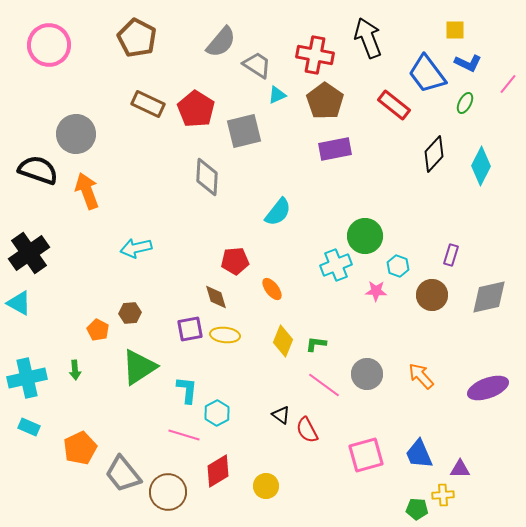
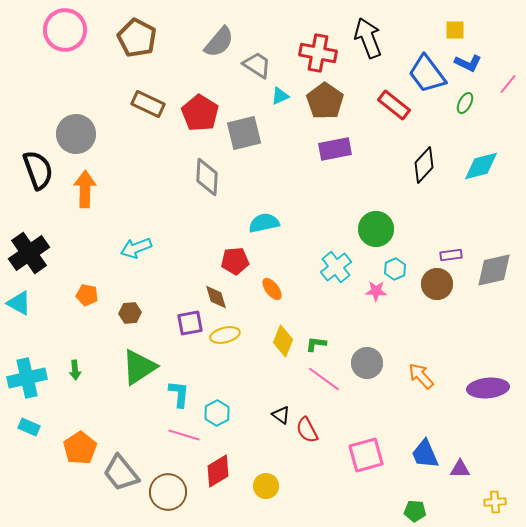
gray semicircle at (221, 42): moved 2 px left
pink circle at (49, 45): moved 16 px right, 15 px up
red cross at (315, 55): moved 3 px right, 2 px up
cyan triangle at (277, 95): moved 3 px right, 1 px down
red pentagon at (196, 109): moved 4 px right, 4 px down
gray square at (244, 131): moved 2 px down
black diamond at (434, 154): moved 10 px left, 11 px down
cyan diamond at (481, 166): rotated 48 degrees clockwise
black semicircle at (38, 170): rotated 51 degrees clockwise
orange arrow at (87, 191): moved 2 px left, 2 px up; rotated 21 degrees clockwise
cyan semicircle at (278, 212): moved 14 px left, 11 px down; rotated 140 degrees counterclockwise
green circle at (365, 236): moved 11 px right, 7 px up
cyan arrow at (136, 248): rotated 8 degrees counterclockwise
purple rectangle at (451, 255): rotated 65 degrees clockwise
cyan cross at (336, 265): moved 2 px down; rotated 16 degrees counterclockwise
cyan hexagon at (398, 266): moved 3 px left, 3 px down; rotated 15 degrees clockwise
brown circle at (432, 295): moved 5 px right, 11 px up
gray diamond at (489, 297): moved 5 px right, 27 px up
purple square at (190, 329): moved 6 px up
orange pentagon at (98, 330): moved 11 px left, 35 px up; rotated 15 degrees counterclockwise
yellow ellipse at (225, 335): rotated 20 degrees counterclockwise
gray circle at (367, 374): moved 11 px up
pink line at (324, 385): moved 6 px up
purple ellipse at (488, 388): rotated 15 degrees clockwise
cyan L-shape at (187, 390): moved 8 px left, 4 px down
orange pentagon at (80, 448): rotated 8 degrees counterclockwise
blue trapezoid at (419, 454): moved 6 px right
gray trapezoid at (123, 474): moved 2 px left, 1 px up
yellow cross at (443, 495): moved 52 px right, 7 px down
green pentagon at (417, 509): moved 2 px left, 2 px down
